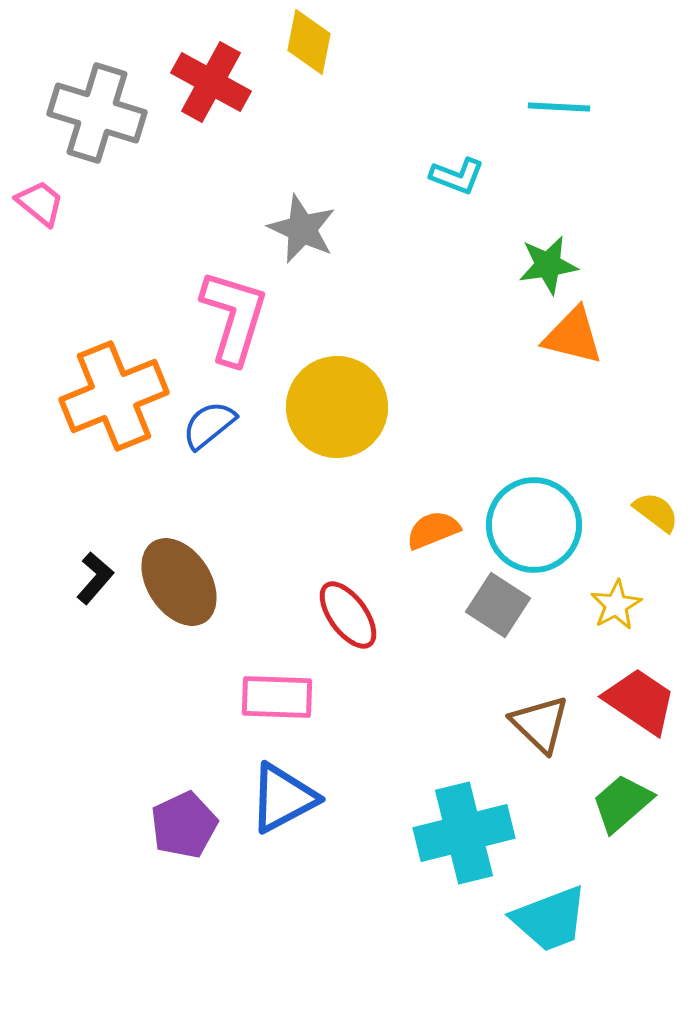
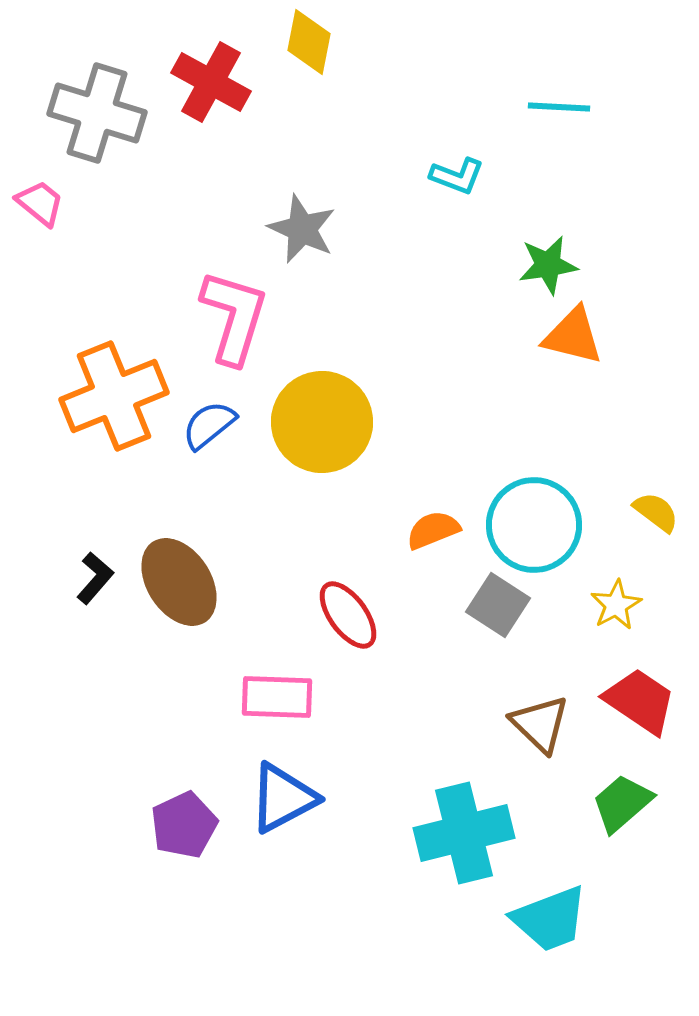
yellow circle: moved 15 px left, 15 px down
